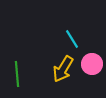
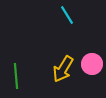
cyan line: moved 5 px left, 24 px up
green line: moved 1 px left, 2 px down
